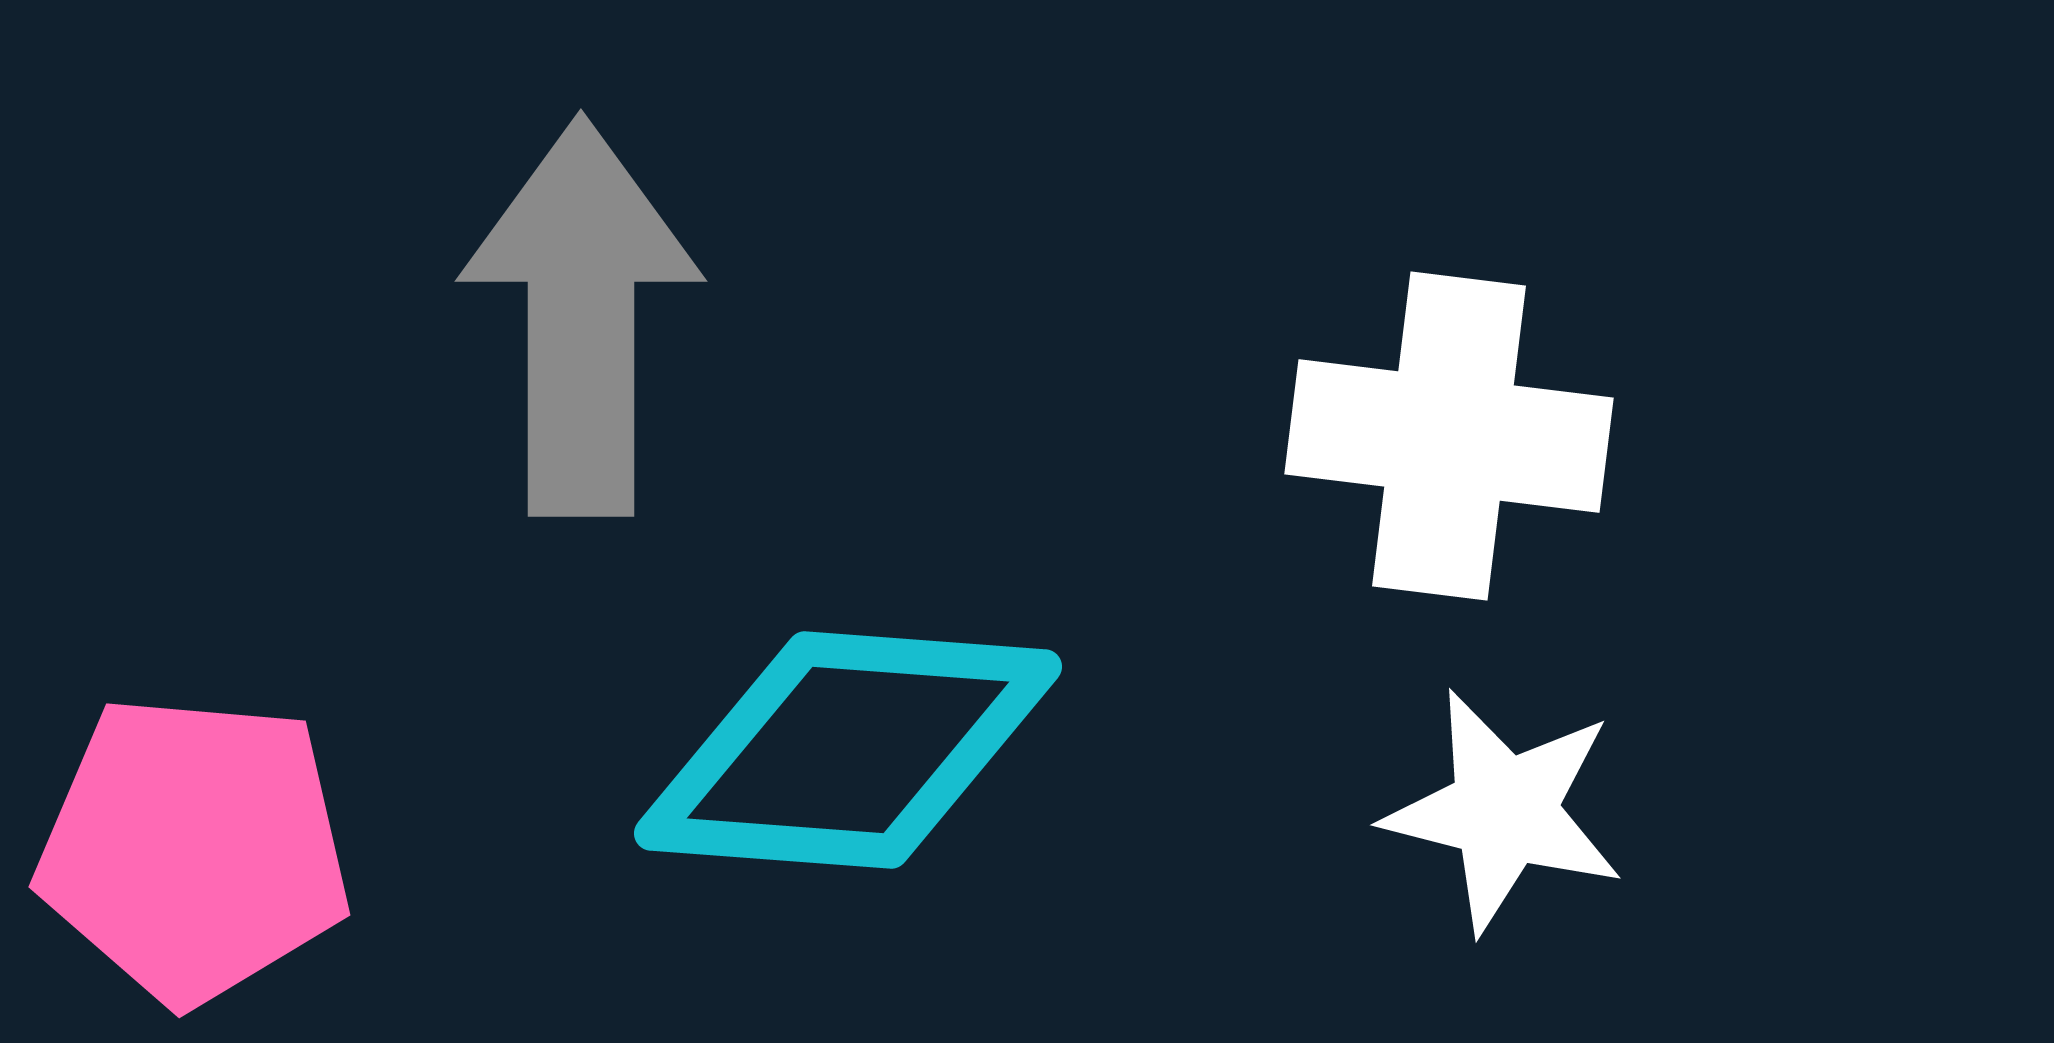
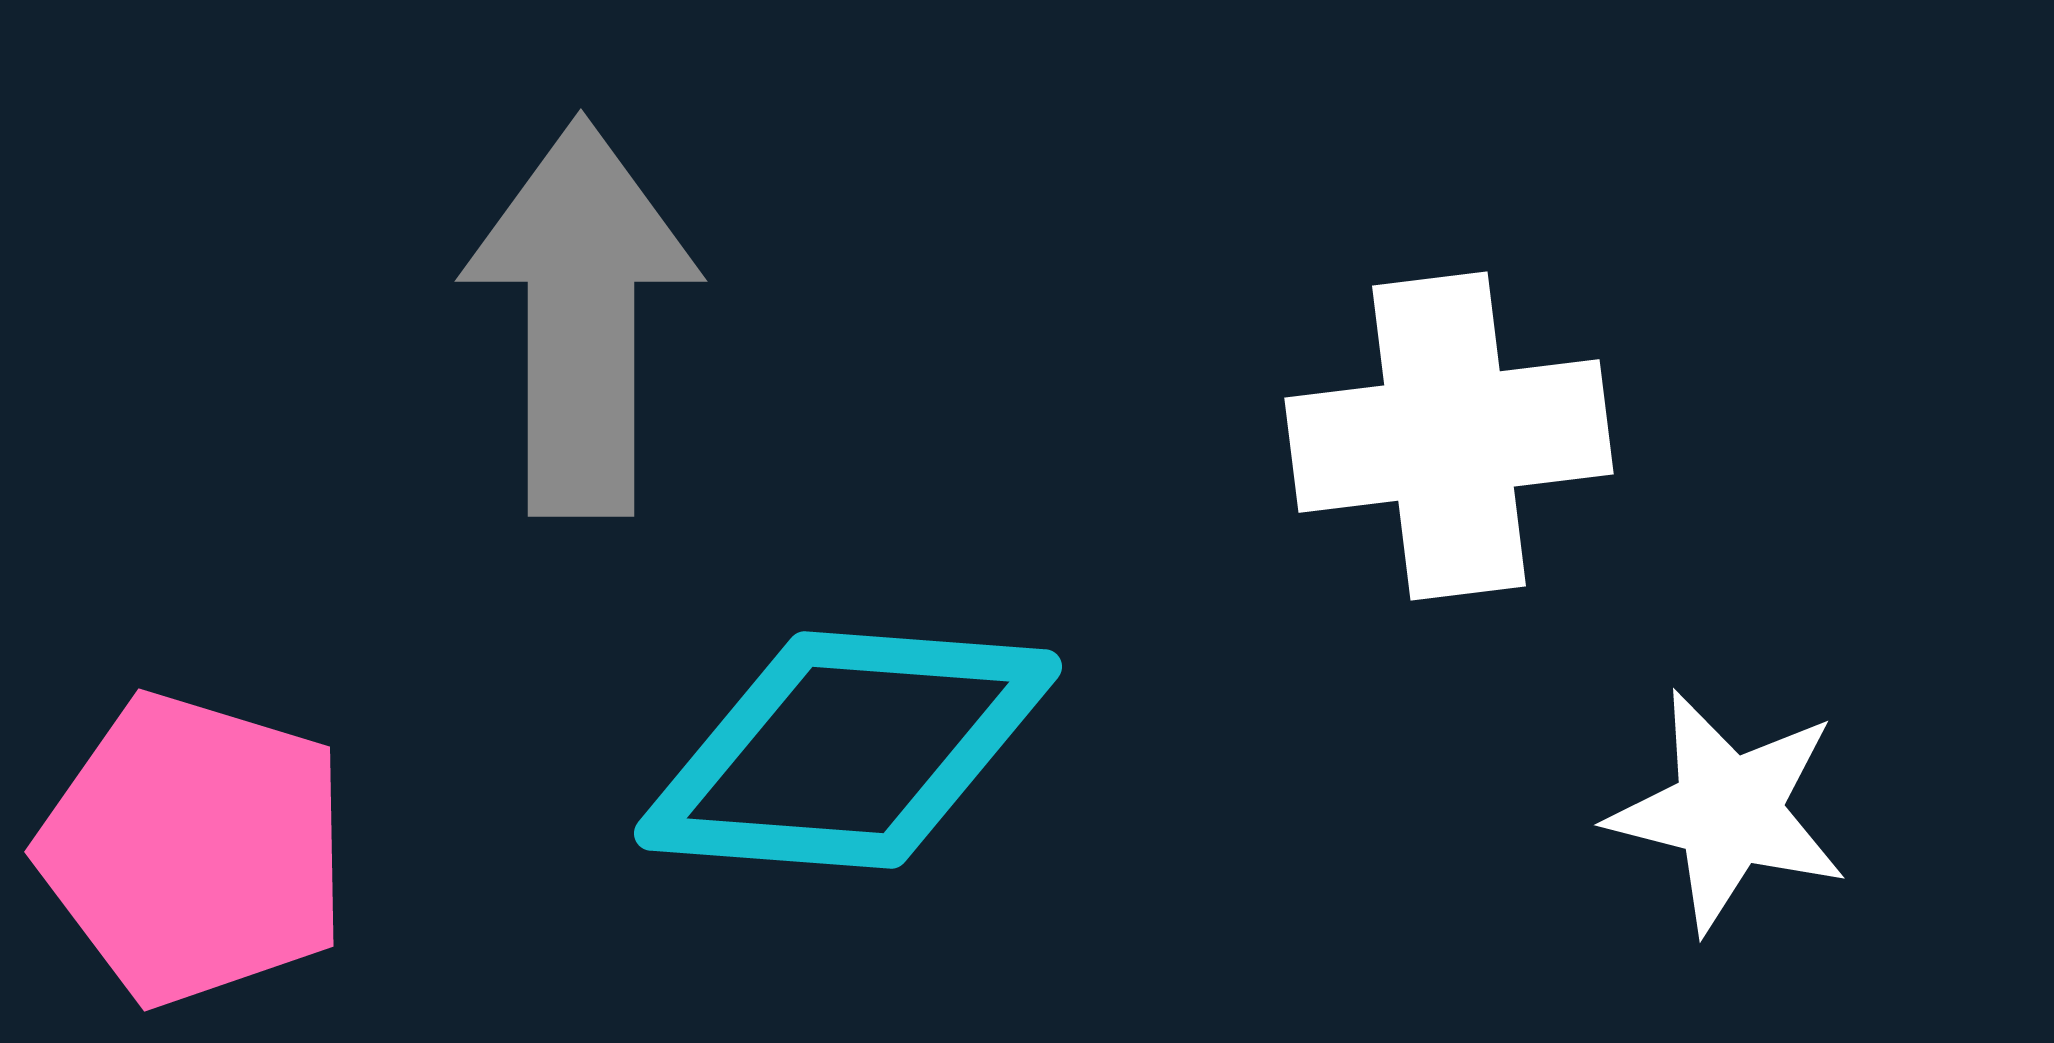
white cross: rotated 14 degrees counterclockwise
white star: moved 224 px right
pink pentagon: rotated 12 degrees clockwise
